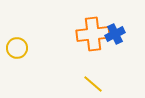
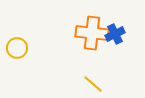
orange cross: moved 1 px left, 1 px up; rotated 12 degrees clockwise
